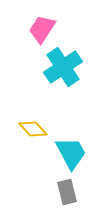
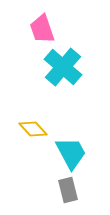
pink trapezoid: rotated 52 degrees counterclockwise
cyan cross: rotated 15 degrees counterclockwise
gray rectangle: moved 1 px right, 2 px up
